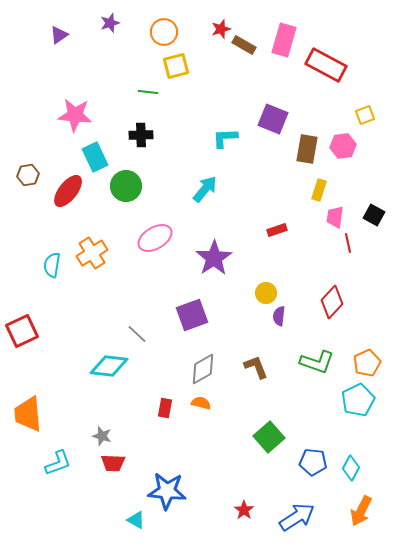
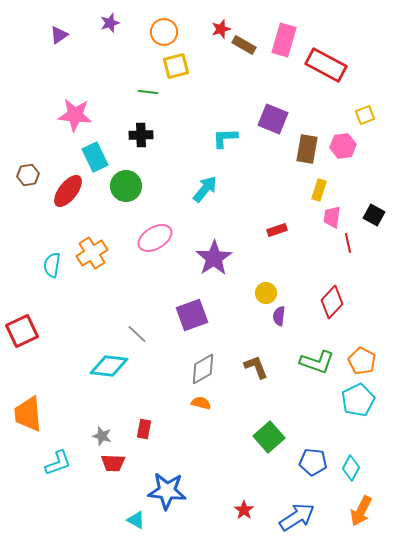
pink trapezoid at (335, 217): moved 3 px left
orange pentagon at (367, 363): moved 5 px left, 2 px up; rotated 20 degrees counterclockwise
red rectangle at (165, 408): moved 21 px left, 21 px down
